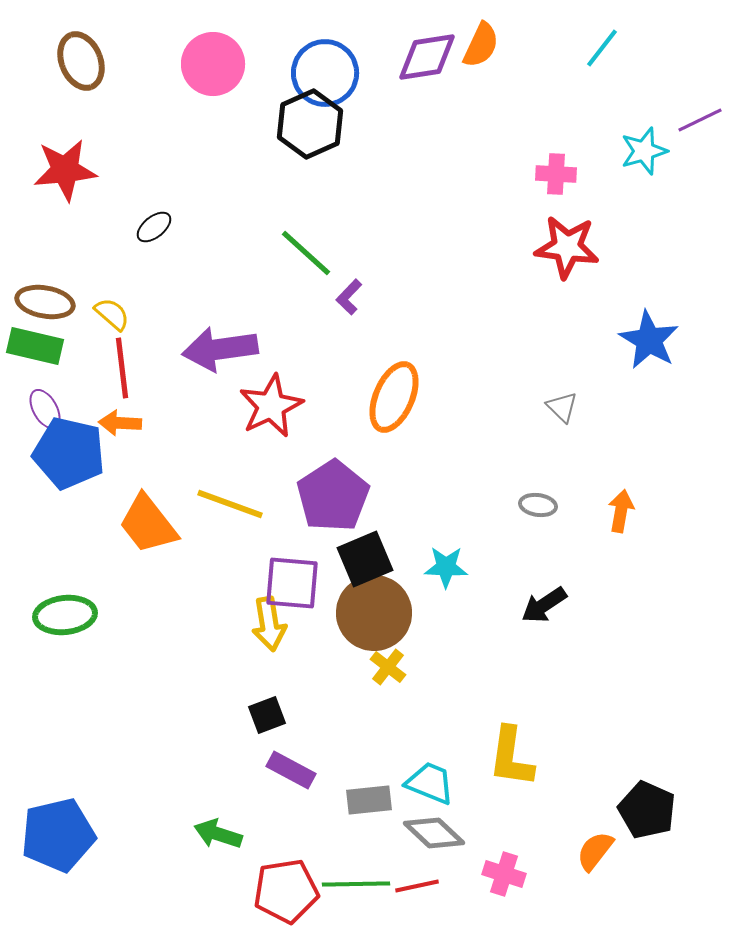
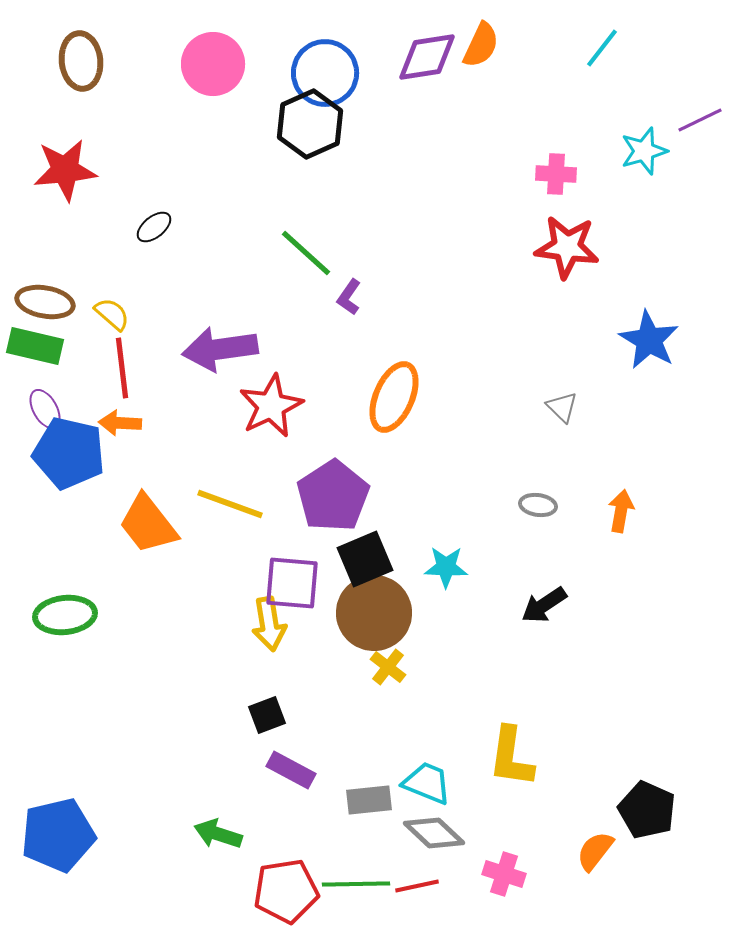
brown ellipse at (81, 61): rotated 16 degrees clockwise
purple L-shape at (349, 297): rotated 9 degrees counterclockwise
cyan trapezoid at (430, 783): moved 3 px left
